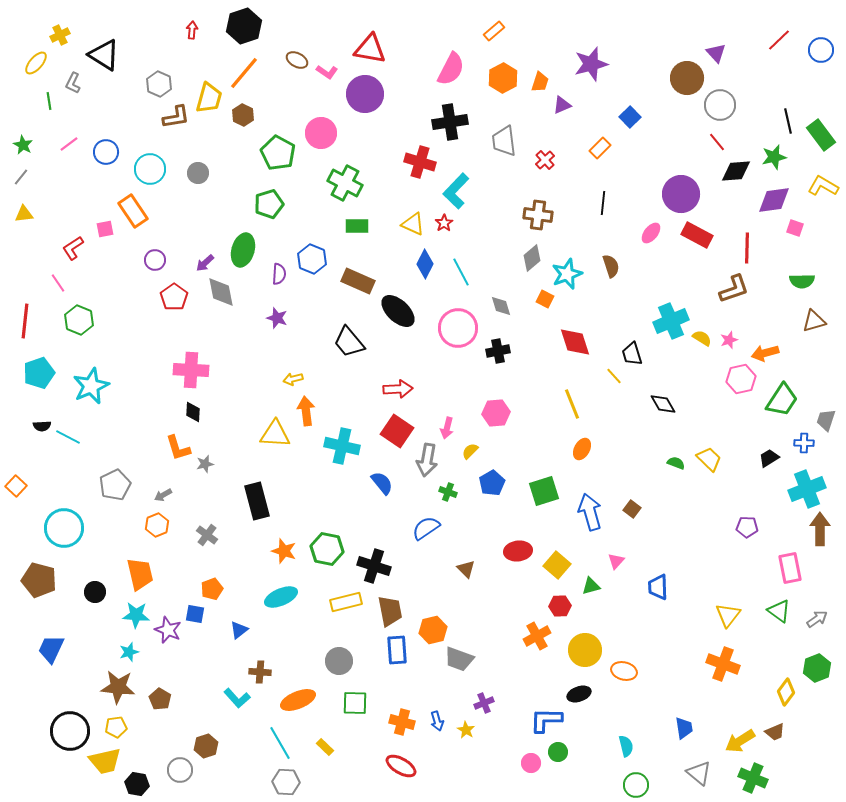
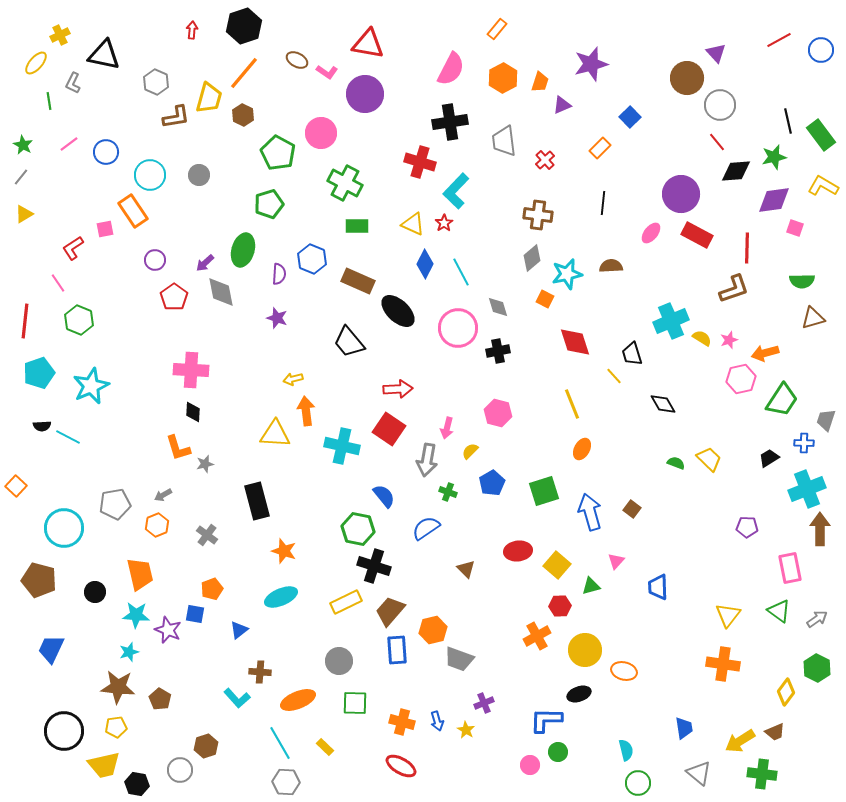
orange rectangle at (494, 31): moved 3 px right, 2 px up; rotated 10 degrees counterclockwise
red line at (779, 40): rotated 15 degrees clockwise
red triangle at (370, 49): moved 2 px left, 5 px up
black triangle at (104, 55): rotated 20 degrees counterclockwise
gray hexagon at (159, 84): moved 3 px left, 2 px up
cyan circle at (150, 169): moved 6 px down
gray circle at (198, 173): moved 1 px right, 2 px down
yellow triangle at (24, 214): rotated 24 degrees counterclockwise
brown semicircle at (611, 266): rotated 75 degrees counterclockwise
cyan star at (567, 274): rotated 8 degrees clockwise
gray diamond at (501, 306): moved 3 px left, 1 px down
brown triangle at (814, 321): moved 1 px left, 3 px up
pink hexagon at (496, 413): moved 2 px right; rotated 20 degrees clockwise
red square at (397, 431): moved 8 px left, 2 px up
blue semicircle at (382, 483): moved 2 px right, 13 px down
gray pentagon at (115, 485): moved 19 px down; rotated 16 degrees clockwise
green hexagon at (327, 549): moved 31 px right, 20 px up
yellow rectangle at (346, 602): rotated 12 degrees counterclockwise
brown trapezoid at (390, 611): rotated 128 degrees counterclockwise
orange cross at (723, 664): rotated 12 degrees counterclockwise
green hexagon at (817, 668): rotated 12 degrees counterclockwise
black circle at (70, 731): moved 6 px left
cyan semicircle at (626, 746): moved 4 px down
yellow trapezoid at (105, 761): moved 1 px left, 4 px down
pink circle at (531, 763): moved 1 px left, 2 px down
green cross at (753, 778): moved 9 px right, 4 px up; rotated 16 degrees counterclockwise
green circle at (636, 785): moved 2 px right, 2 px up
